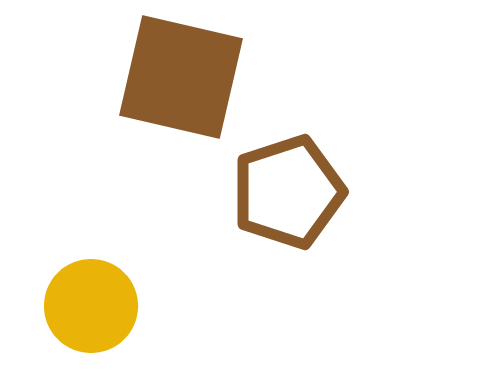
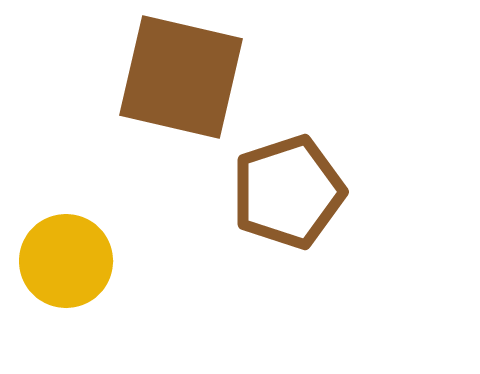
yellow circle: moved 25 px left, 45 px up
